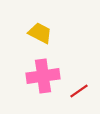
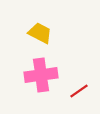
pink cross: moved 2 px left, 1 px up
